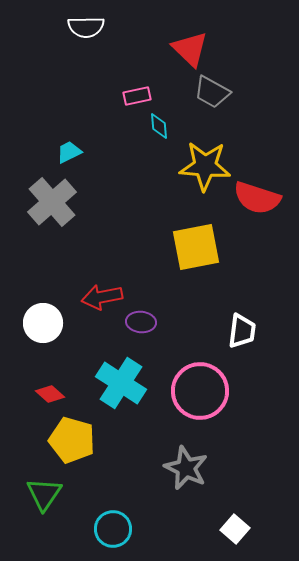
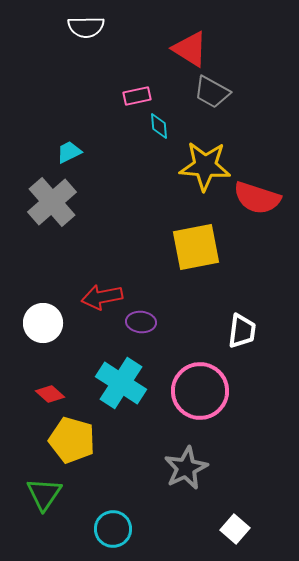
red triangle: rotated 12 degrees counterclockwise
gray star: rotated 21 degrees clockwise
